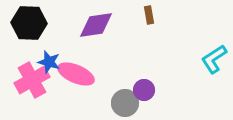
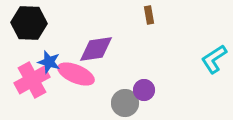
purple diamond: moved 24 px down
